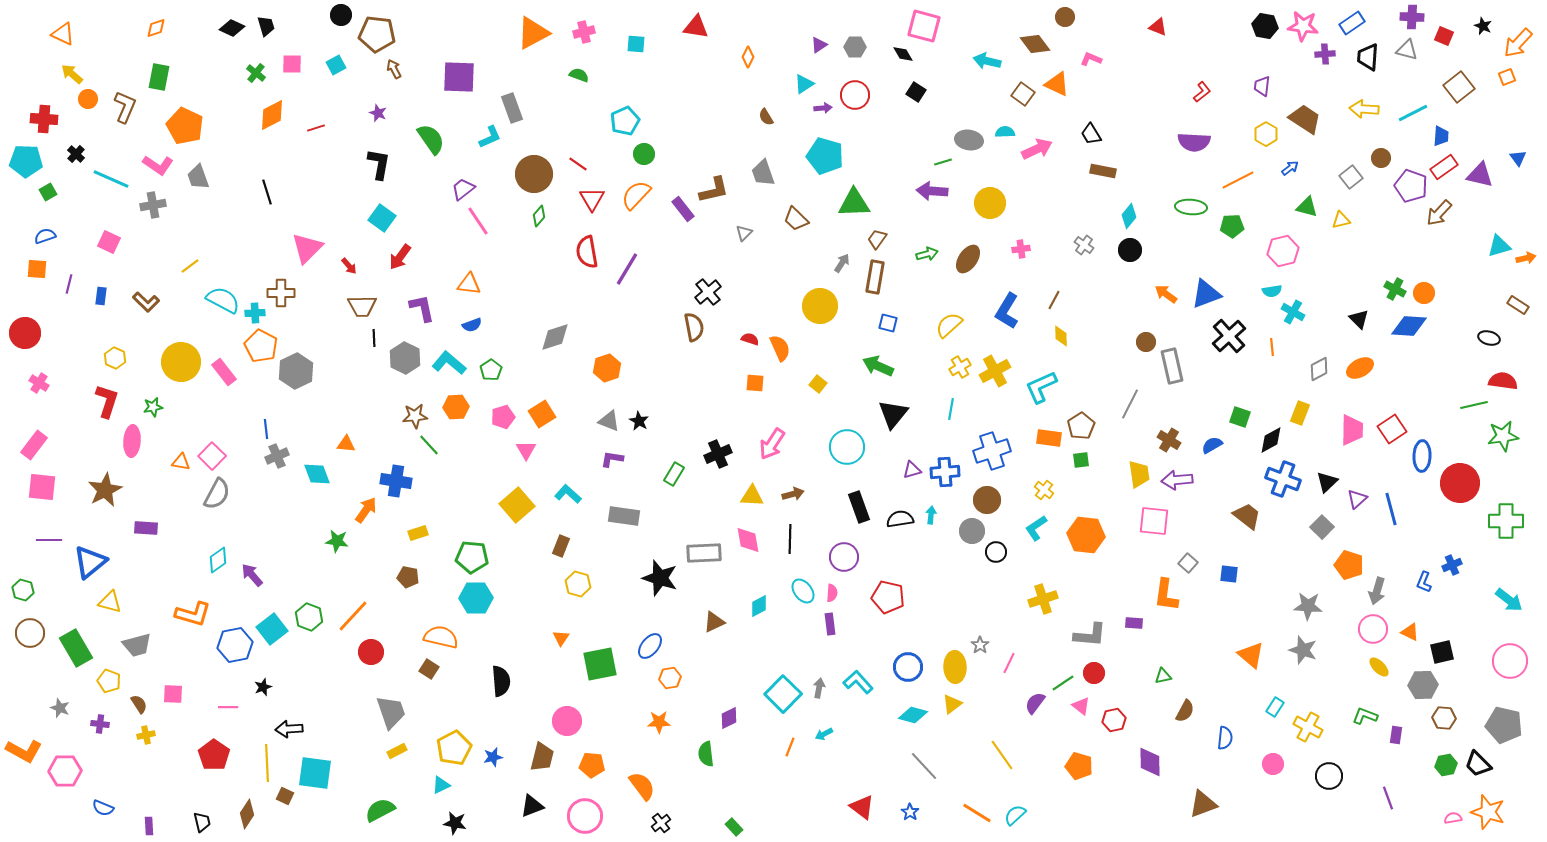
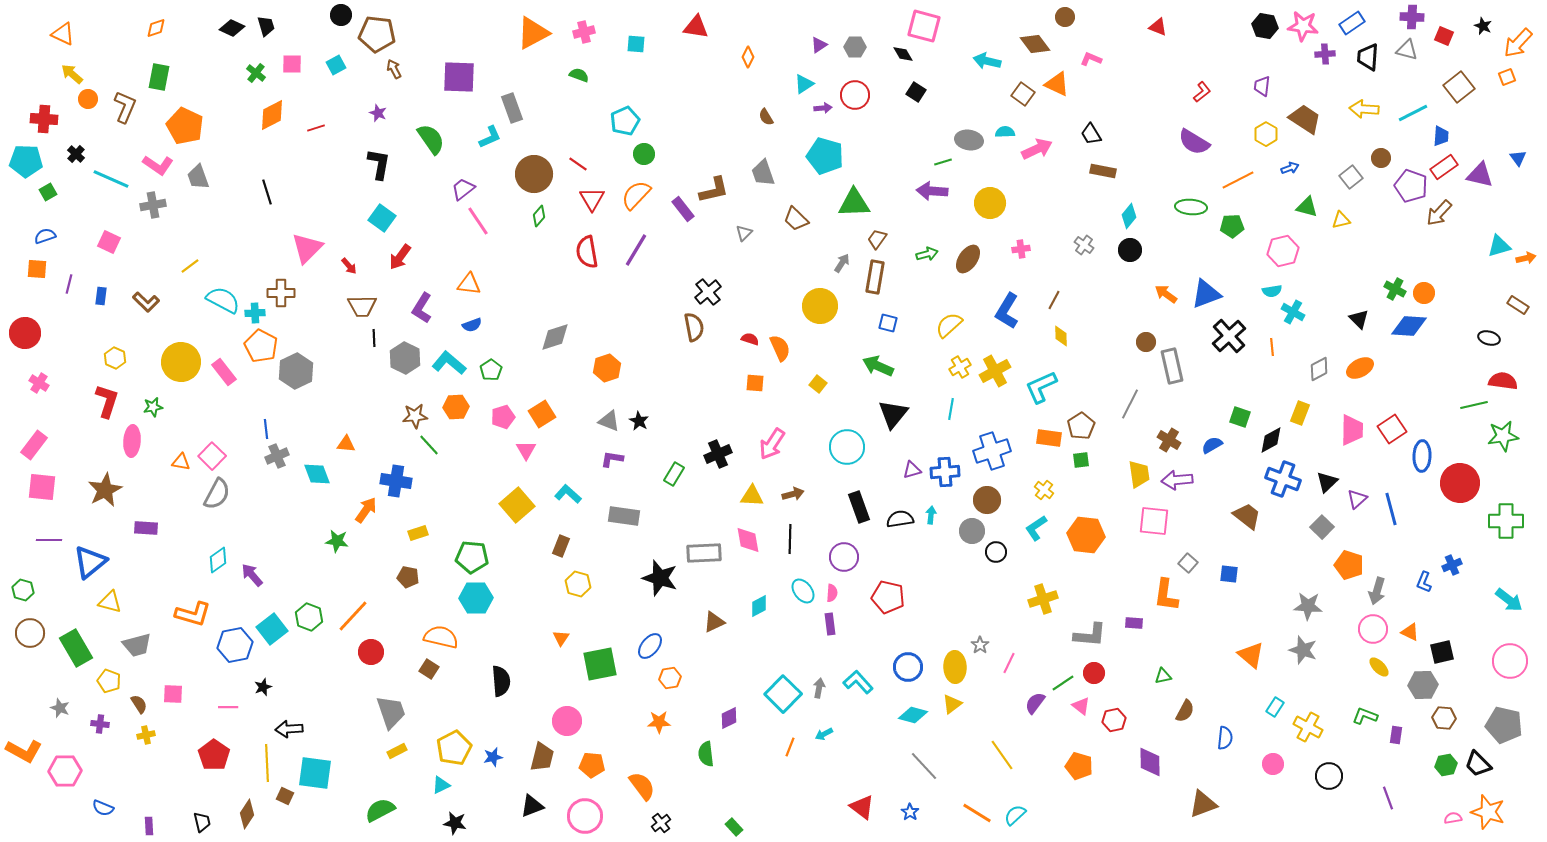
purple semicircle at (1194, 142): rotated 28 degrees clockwise
blue arrow at (1290, 168): rotated 18 degrees clockwise
purple line at (627, 269): moved 9 px right, 19 px up
purple L-shape at (422, 308): rotated 136 degrees counterclockwise
